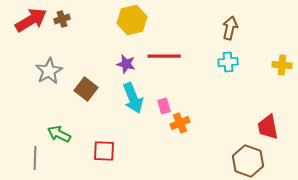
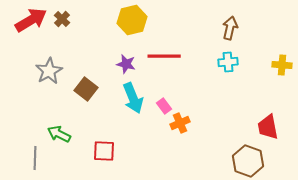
brown cross: rotated 28 degrees counterclockwise
pink rectangle: rotated 21 degrees counterclockwise
